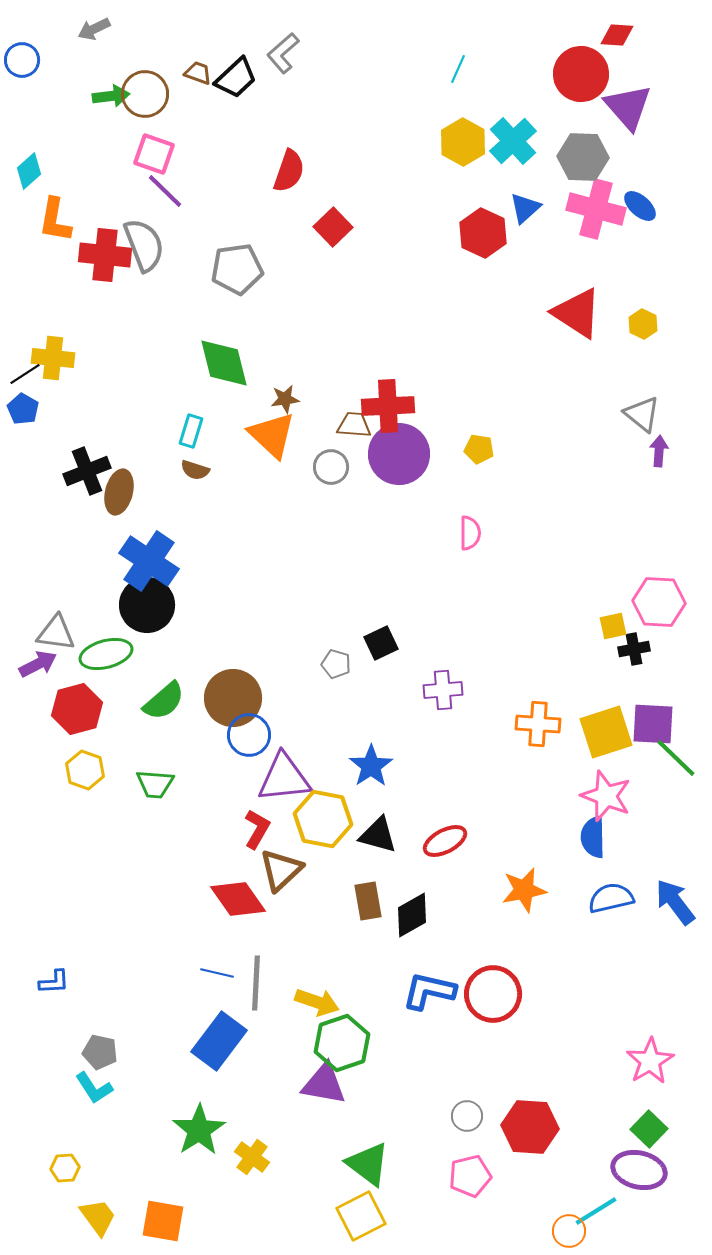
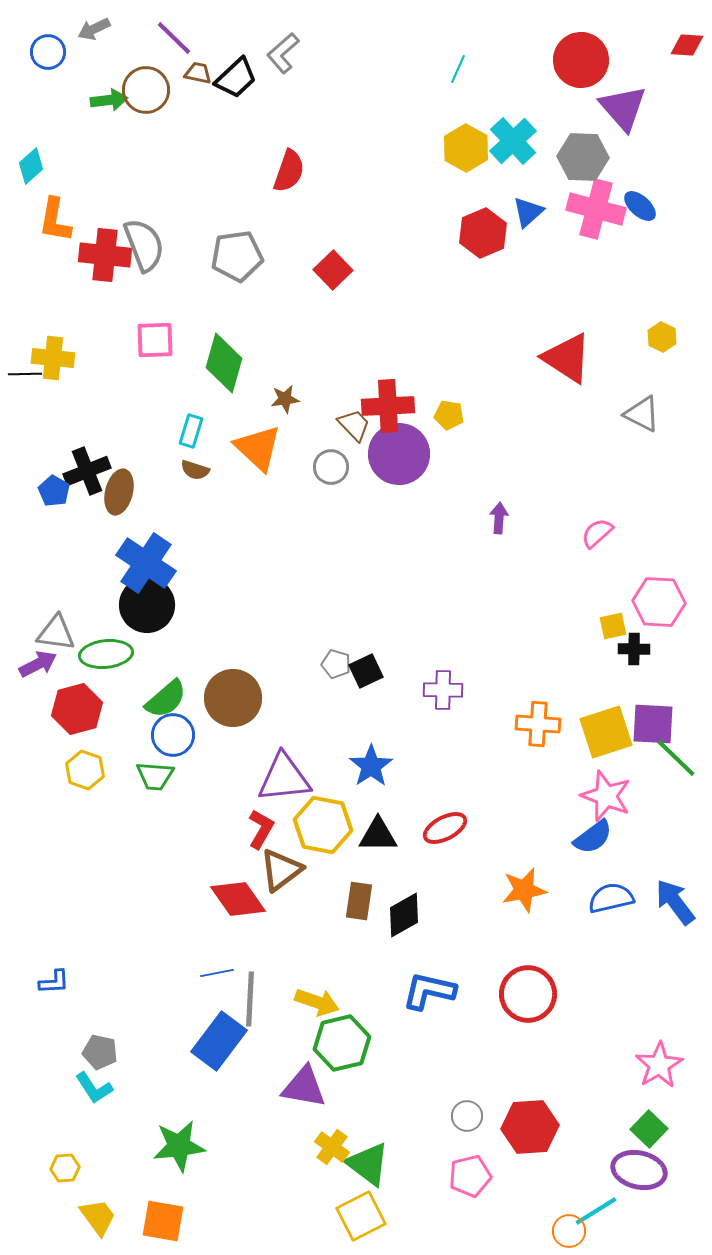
red diamond at (617, 35): moved 70 px right, 10 px down
blue circle at (22, 60): moved 26 px right, 8 px up
brown trapezoid at (198, 73): rotated 8 degrees counterclockwise
red circle at (581, 74): moved 14 px up
brown circle at (145, 94): moved 1 px right, 4 px up
green arrow at (111, 96): moved 2 px left, 4 px down
purple triangle at (628, 107): moved 5 px left, 1 px down
yellow hexagon at (463, 142): moved 3 px right, 6 px down
pink square at (154, 154): moved 1 px right, 186 px down; rotated 21 degrees counterclockwise
cyan diamond at (29, 171): moved 2 px right, 5 px up
purple line at (165, 191): moved 9 px right, 153 px up
blue triangle at (525, 208): moved 3 px right, 4 px down
red square at (333, 227): moved 43 px down
red hexagon at (483, 233): rotated 12 degrees clockwise
gray pentagon at (237, 269): moved 13 px up
red triangle at (577, 313): moved 10 px left, 45 px down
yellow hexagon at (643, 324): moved 19 px right, 13 px down
green diamond at (224, 363): rotated 30 degrees clockwise
black line at (25, 374): rotated 32 degrees clockwise
blue pentagon at (23, 409): moved 31 px right, 82 px down
gray triangle at (642, 414): rotated 12 degrees counterclockwise
brown trapezoid at (354, 425): rotated 42 degrees clockwise
orange triangle at (272, 435): moved 14 px left, 13 px down
yellow pentagon at (479, 449): moved 30 px left, 34 px up
purple arrow at (659, 451): moved 160 px left, 67 px down
pink semicircle at (470, 533): moved 127 px right; rotated 132 degrees counterclockwise
blue cross at (149, 561): moved 3 px left, 2 px down
black square at (381, 643): moved 15 px left, 28 px down
black cross at (634, 649): rotated 12 degrees clockwise
green ellipse at (106, 654): rotated 9 degrees clockwise
purple cross at (443, 690): rotated 6 degrees clockwise
green semicircle at (164, 701): moved 2 px right, 2 px up
blue circle at (249, 735): moved 76 px left
green trapezoid at (155, 784): moved 8 px up
yellow hexagon at (323, 819): moved 6 px down
red L-shape at (257, 829): moved 4 px right
black triangle at (378, 835): rotated 15 degrees counterclockwise
blue semicircle at (593, 837): rotated 126 degrees counterclockwise
red ellipse at (445, 841): moved 13 px up
brown triangle at (281, 870): rotated 6 degrees clockwise
brown rectangle at (368, 901): moved 9 px left; rotated 18 degrees clockwise
black diamond at (412, 915): moved 8 px left
blue line at (217, 973): rotated 24 degrees counterclockwise
gray line at (256, 983): moved 6 px left, 16 px down
red circle at (493, 994): moved 35 px right
green hexagon at (342, 1043): rotated 6 degrees clockwise
pink star at (650, 1061): moved 9 px right, 4 px down
purple triangle at (324, 1084): moved 20 px left, 3 px down
red hexagon at (530, 1127): rotated 8 degrees counterclockwise
green star at (199, 1130): moved 20 px left, 16 px down; rotated 26 degrees clockwise
yellow cross at (252, 1157): moved 80 px right, 10 px up
